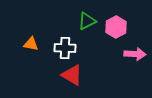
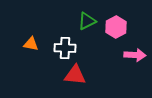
pink arrow: moved 1 px down
red triangle: moved 3 px right; rotated 25 degrees counterclockwise
